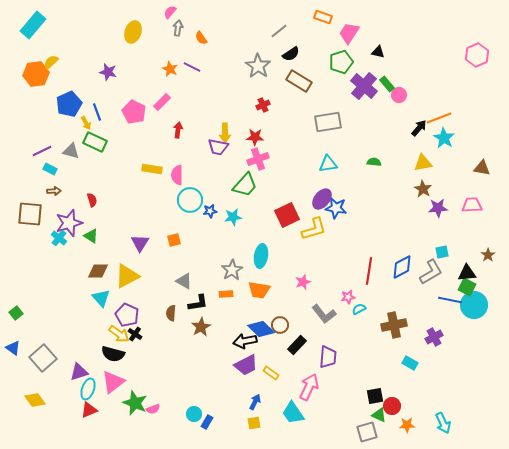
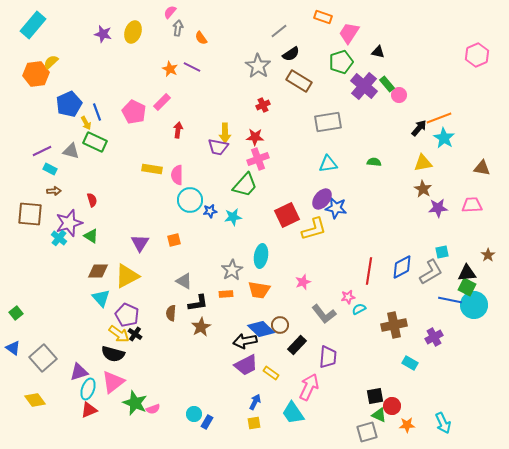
purple star at (108, 72): moved 5 px left, 38 px up
